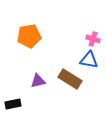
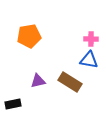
pink cross: moved 2 px left; rotated 16 degrees counterclockwise
brown rectangle: moved 3 px down
